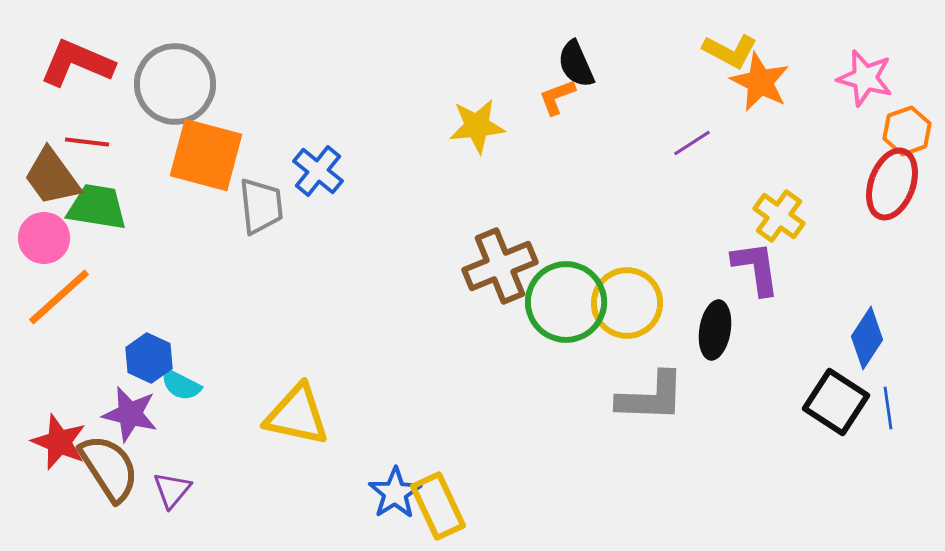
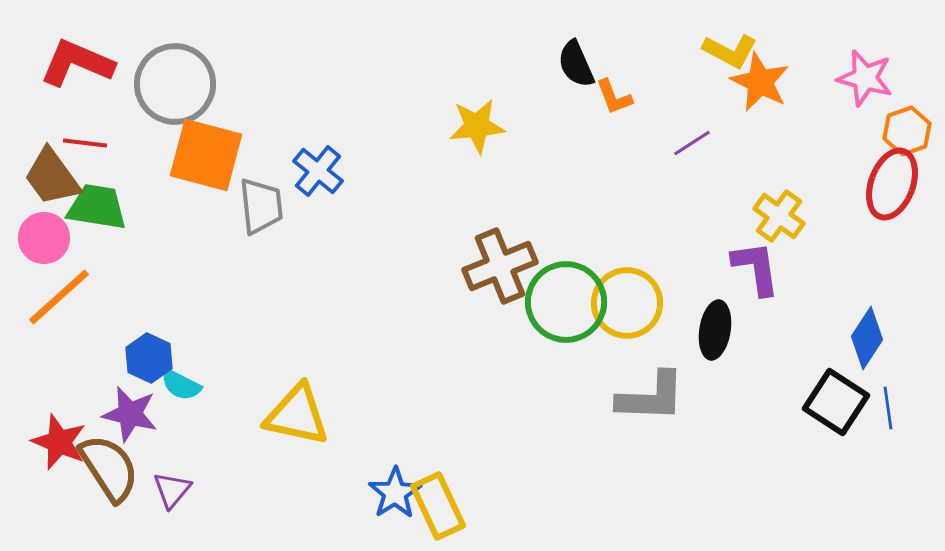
orange L-shape: moved 57 px right; rotated 90 degrees counterclockwise
red line: moved 2 px left, 1 px down
